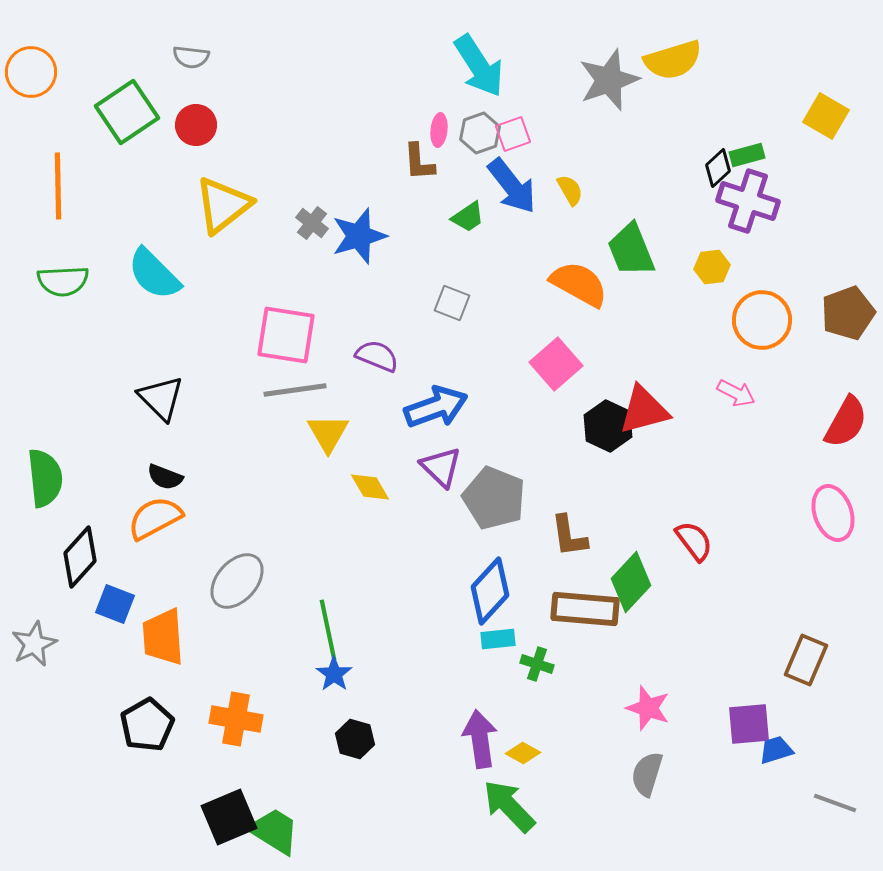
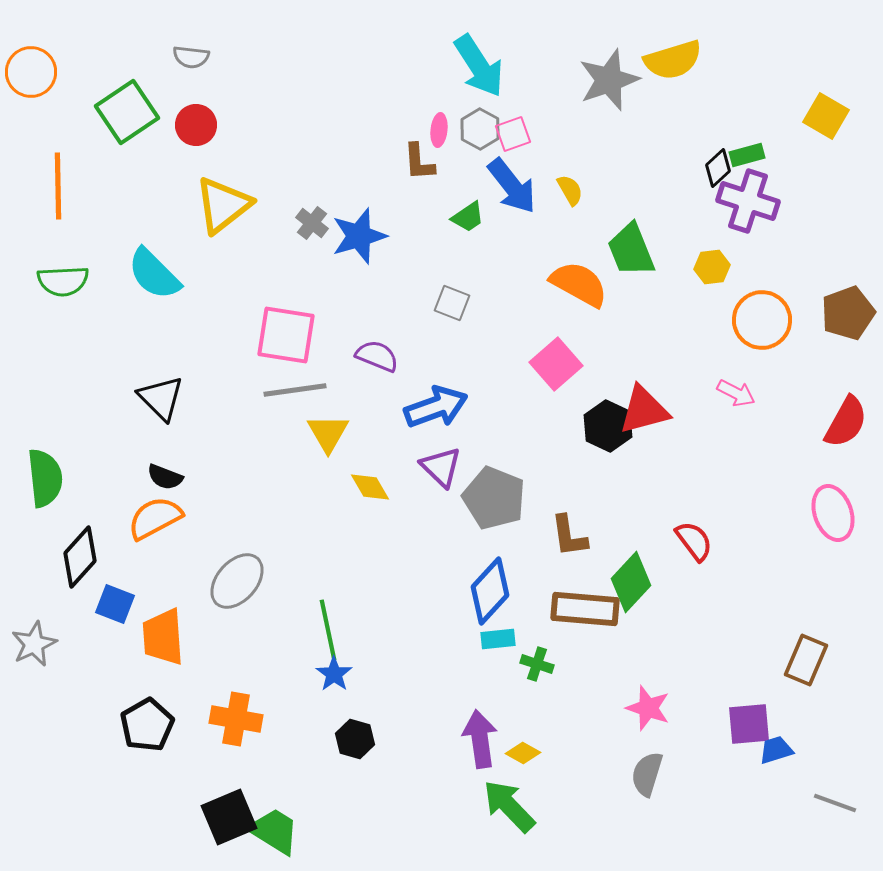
gray hexagon at (480, 133): moved 4 px up; rotated 12 degrees counterclockwise
